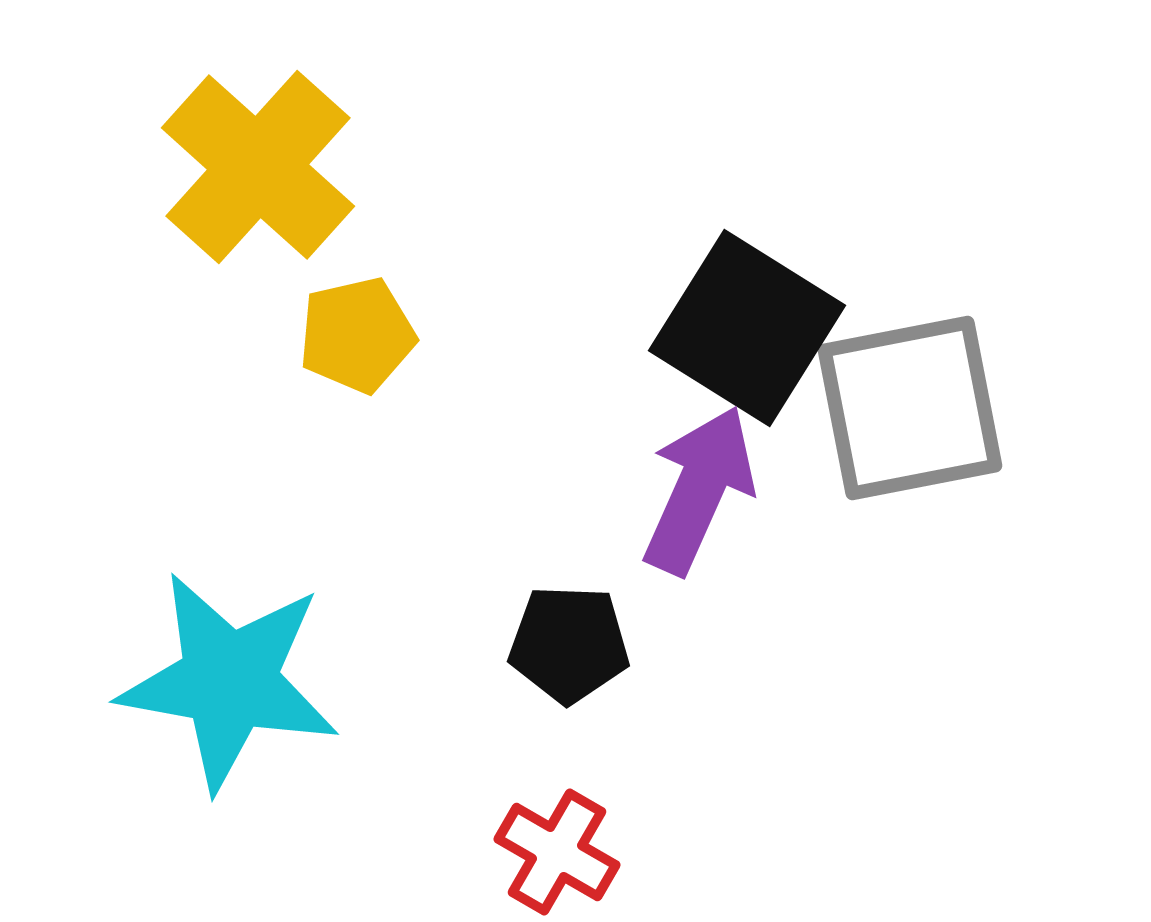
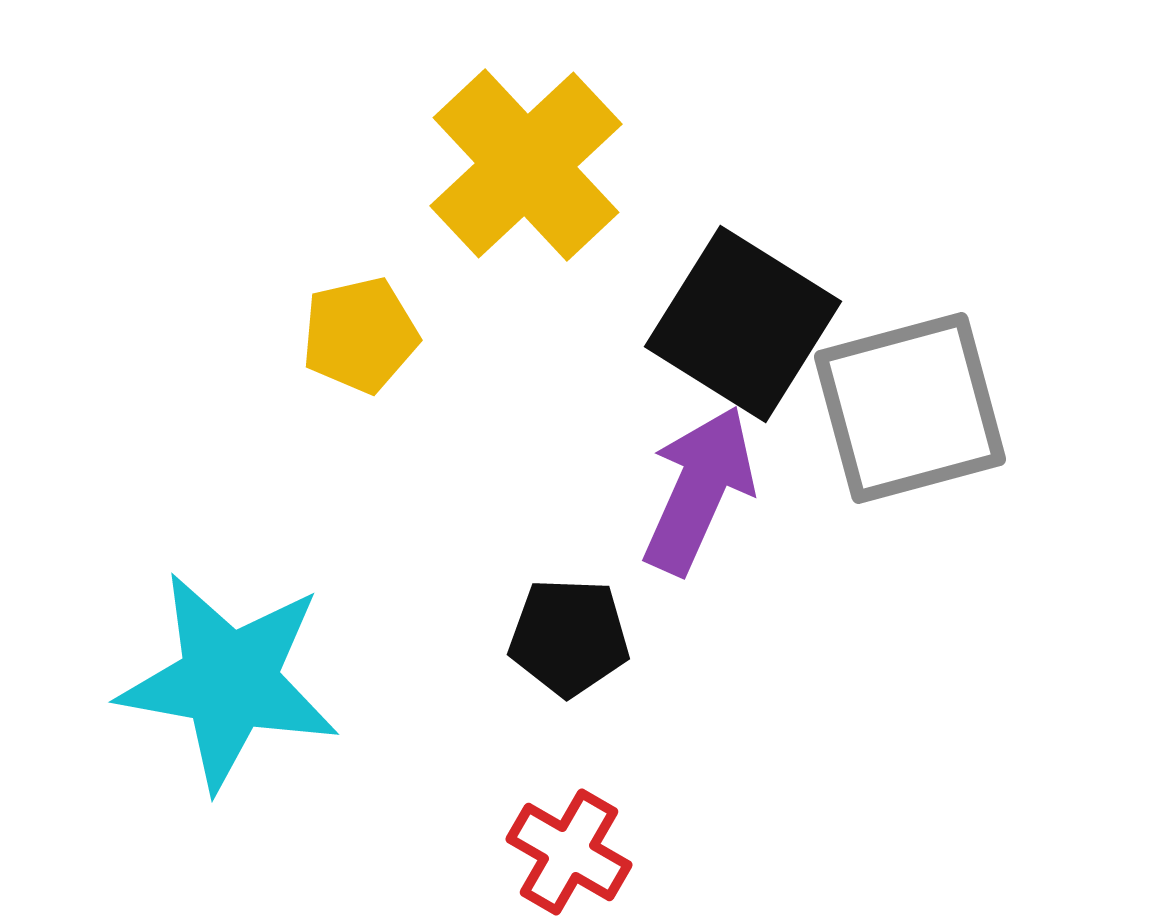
yellow cross: moved 268 px right, 2 px up; rotated 5 degrees clockwise
black square: moved 4 px left, 4 px up
yellow pentagon: moved 3 px right
gray square: rotated 4 degrees counterclockwise
black pentagon: moved 7 px up
red cross: moved 12 px right
